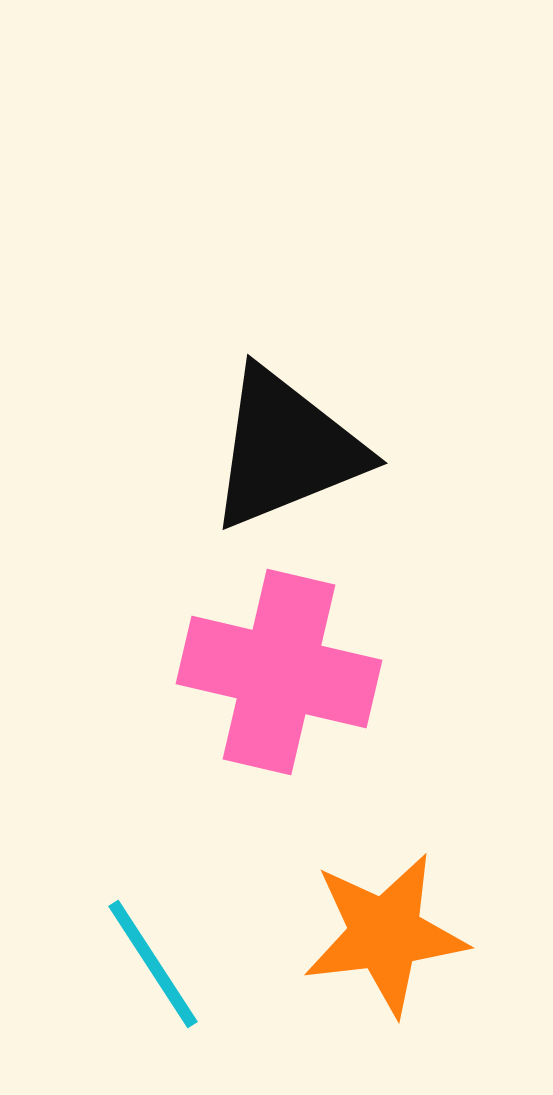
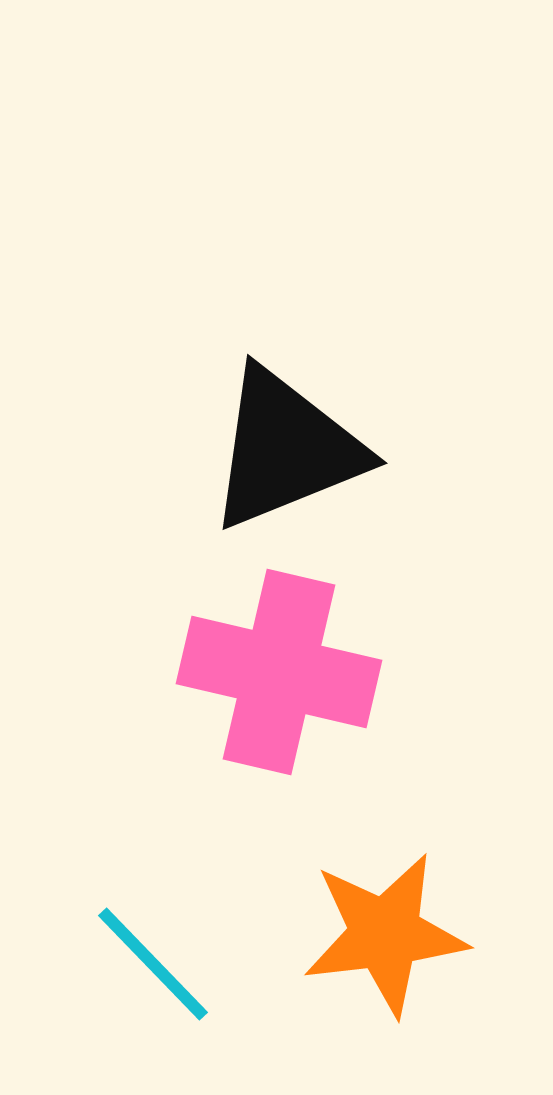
cyan line: rotated 11 degrees counterclockwise
